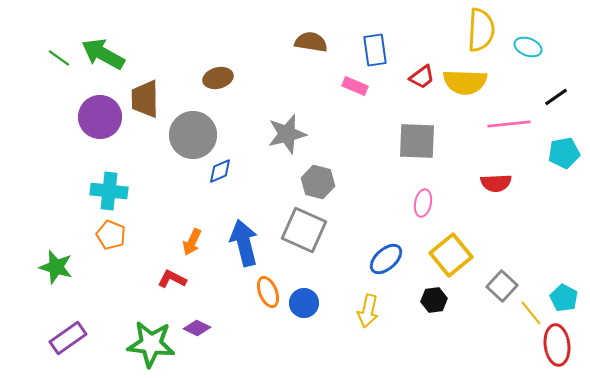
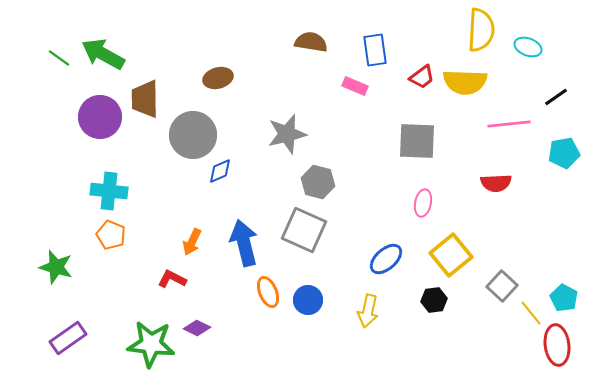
blue circle at (304, 303): moved 4 px right, 3 px up
